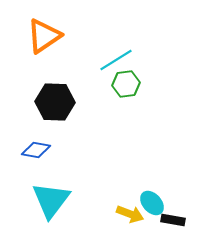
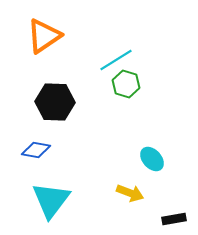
green hexagon: rotated 24 degrees clockwise
cyan ellipse: moved 44 px up
yellow arrow: moved 21 px up
black rectangle: moved 1 px right, 1 px up; rotated 20 degrees counterclockwise
